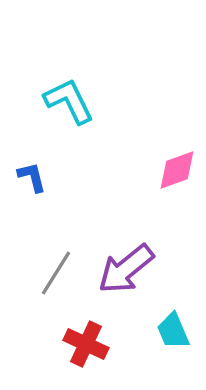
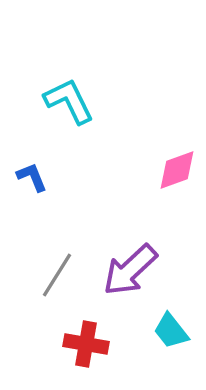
blue L-shape: rotated 8 degrees counterclockwise
purple arrow: moved 4 px right, 1 px down; rotated 4 degrees counterclockwise
gray line: moved 1 px right, 2 px down
cyan trapezoid: moved 2 px left; rotated 15 degrees counterclockwise
red cross: rotated 15 degrees counterclockwise
